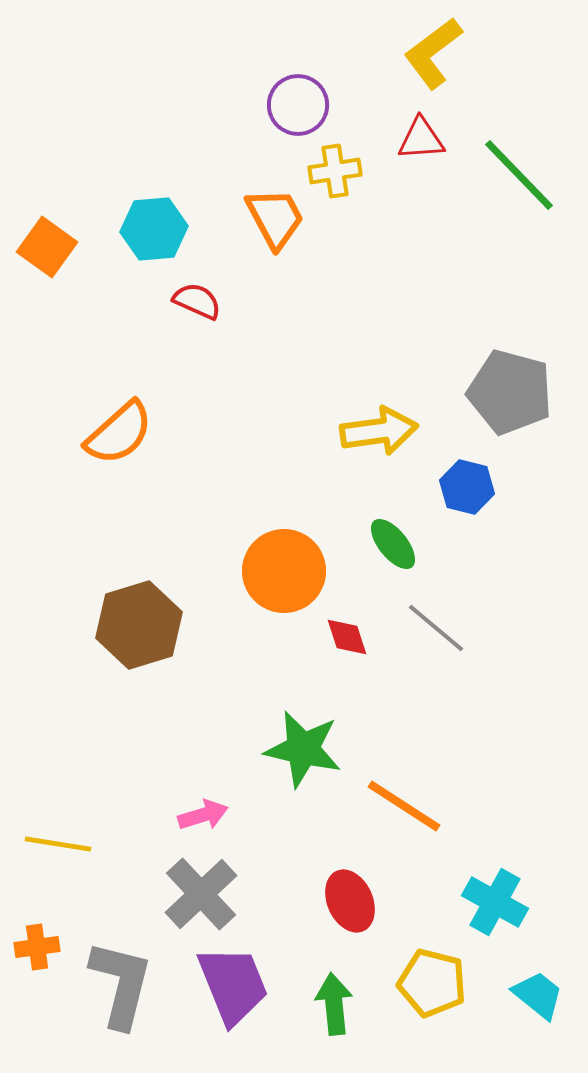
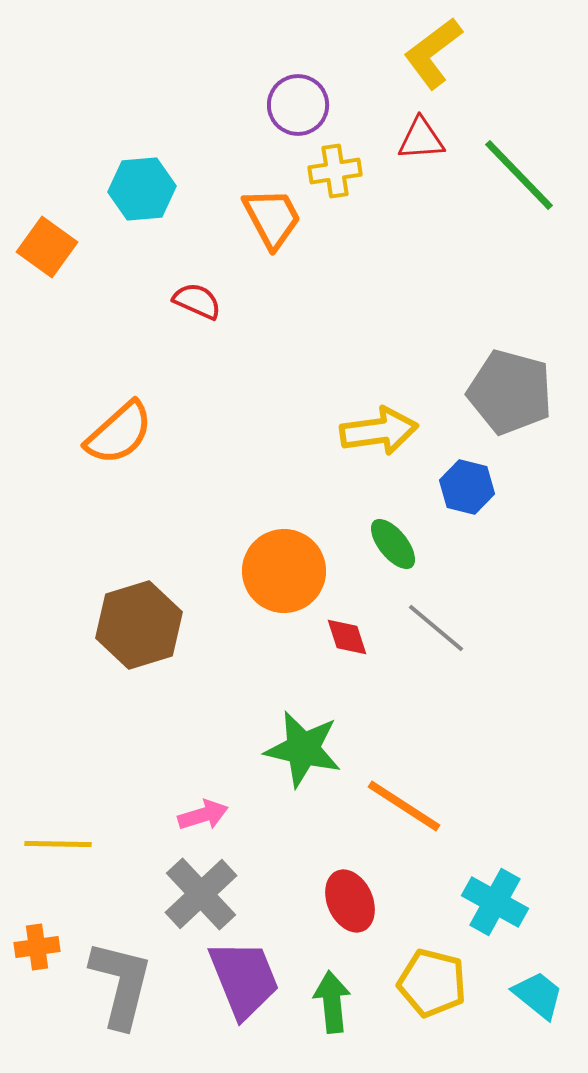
orange trapezoid: moved 3 px left
cyan hexagon: moved 12 px left, 40 px up
yellow line: rotated 8 degrees counterclockwise
purple trapezoid: moved 11 px right, 6 px up
green arrow: moved 2 px left, 2 px up
